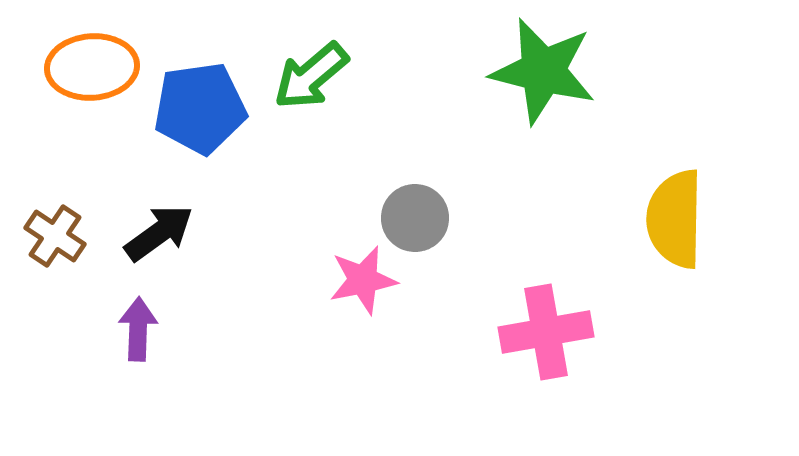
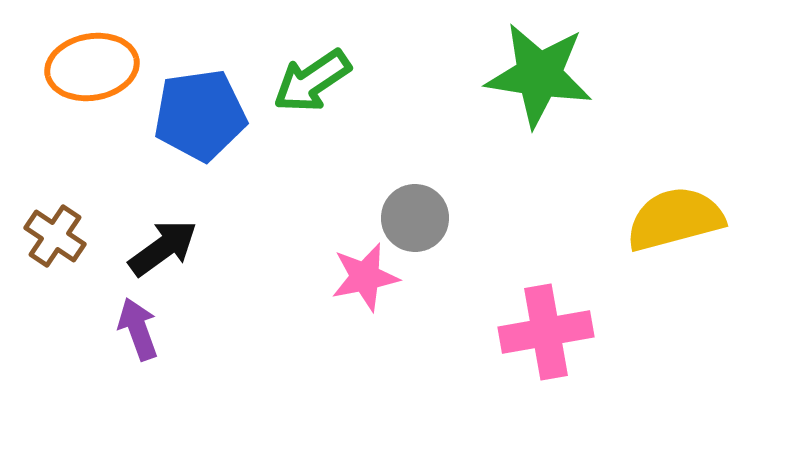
orange ellipse: rotated 6 degrees counterclockwise
green star: moved 4 px left, 4 px down; rotated 5 degrees counterclockwise
green arrow: moved 1 px right, 5 px down; rotated 6 degrees clockwise
blue pentagon: moved 7 px down
yellow semicircle: rotated 74 degrees clockwise
black arrow: moved 4 px right, 15 px down
pink star: moved 2 px right, 3 px up
purple arrow: rotated 22 degrees counterclockwise
